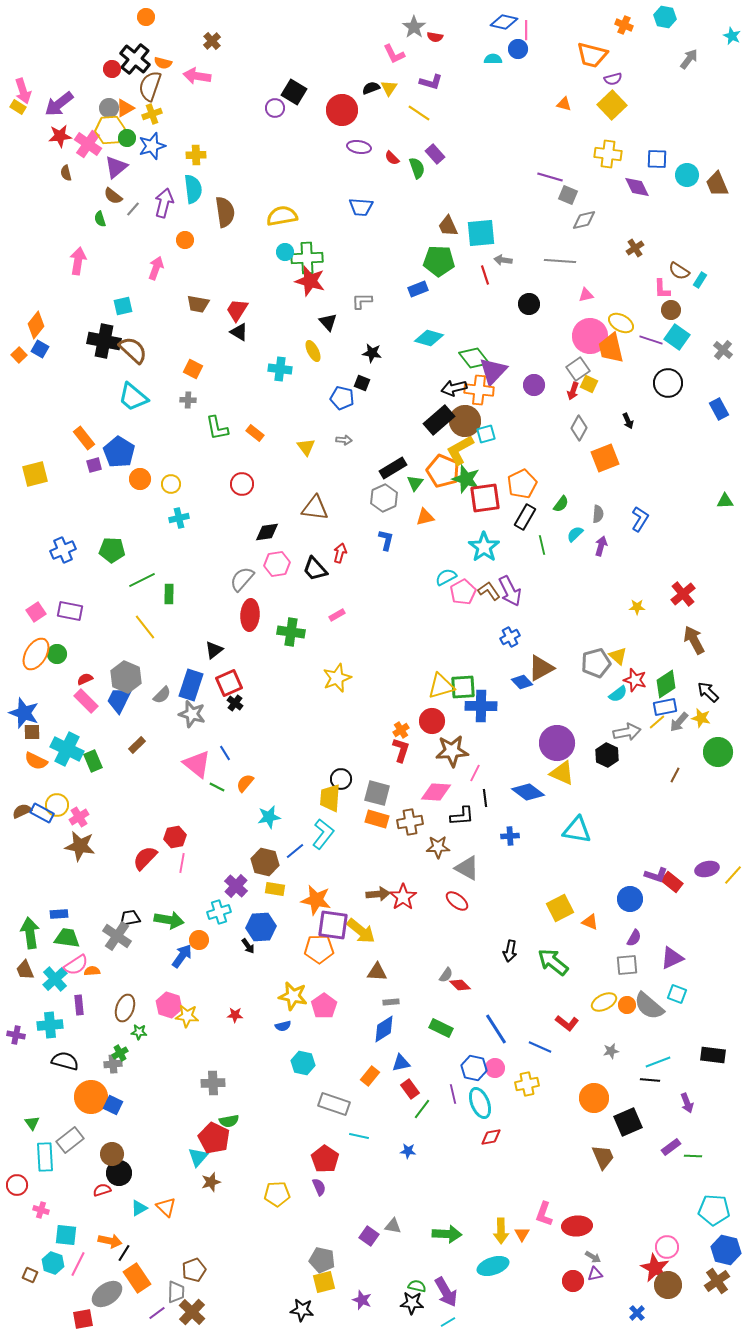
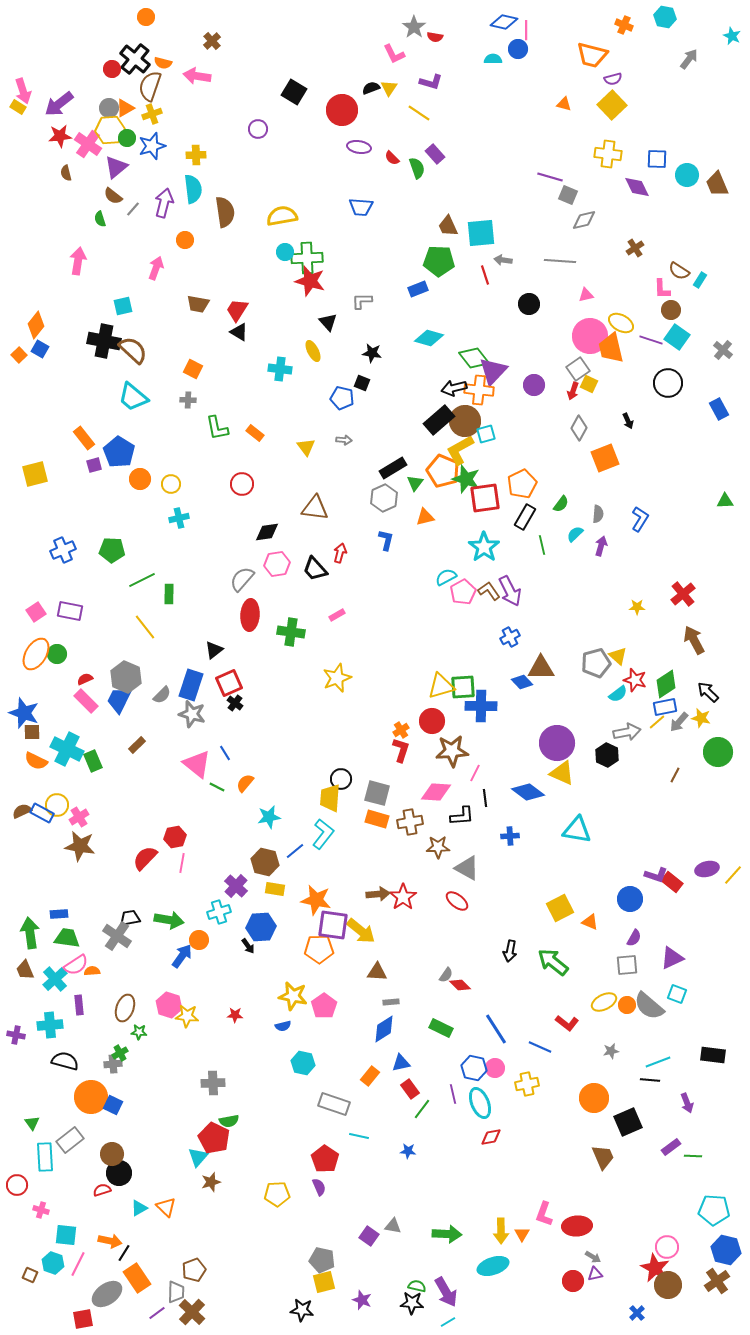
purple circle at (275, 108): moved 17 px left, 21 px down
brown triangle at (541, 668): rotated 28 degrees clockwise
